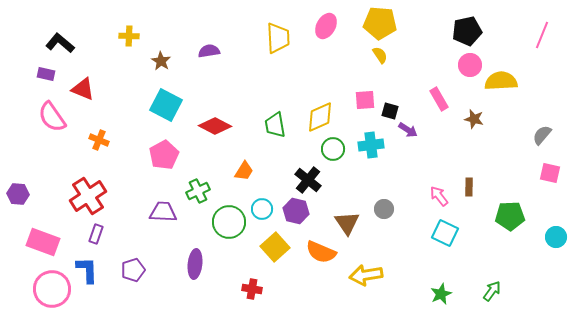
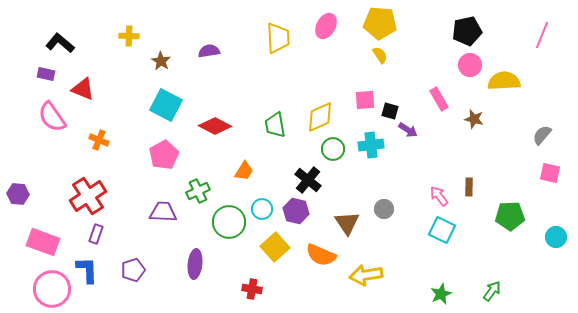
yellow semicircle at (501, 81): moved 3 px right
cyan square at (445, 233): moved 3 px left, 3 px up
orange semicircle at (321, 252): moved 3 px down
